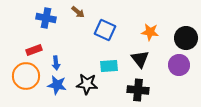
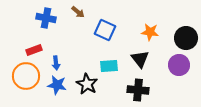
black star: rotated 25 degrees clockwise
